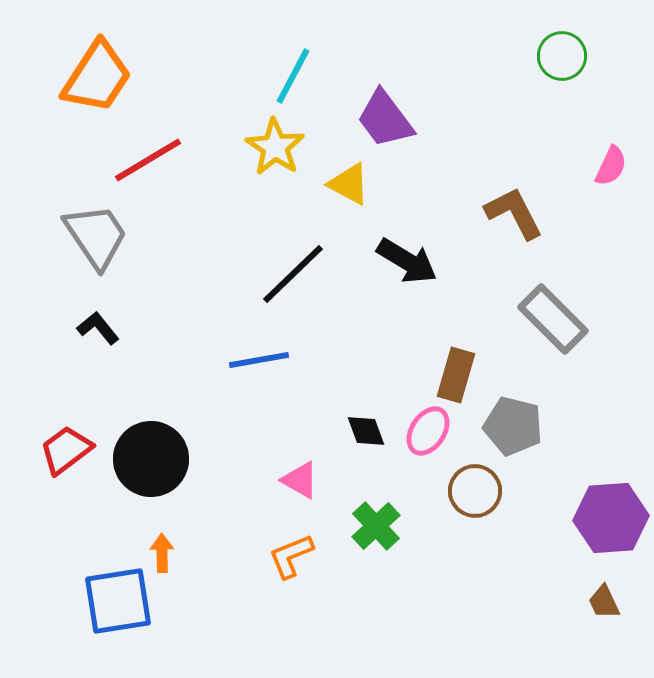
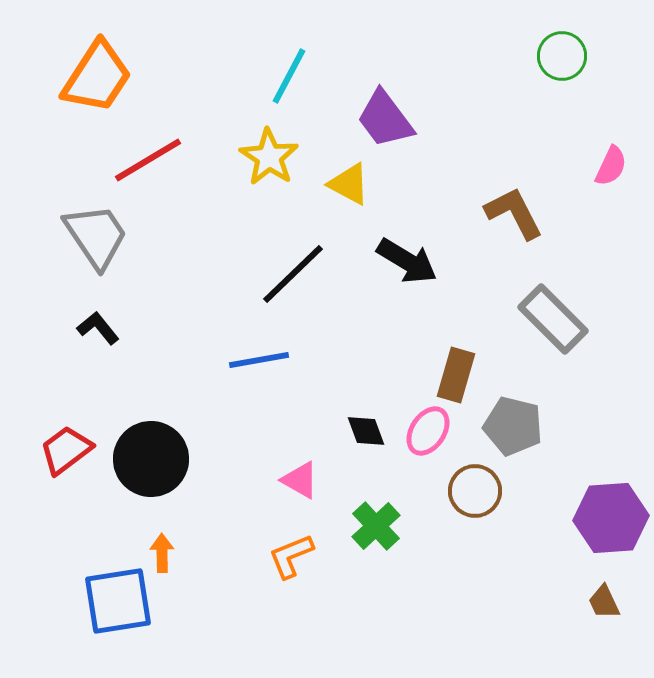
cyan line: moved 4 px left
yellow star: moved 6 px left, 10 px down
